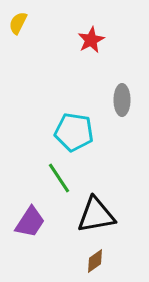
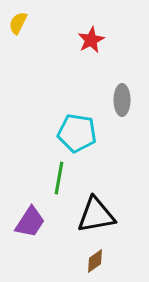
cyan pentagon: moved 3 px right, 1 px down
green line: rotated 44 degrees clockwise
